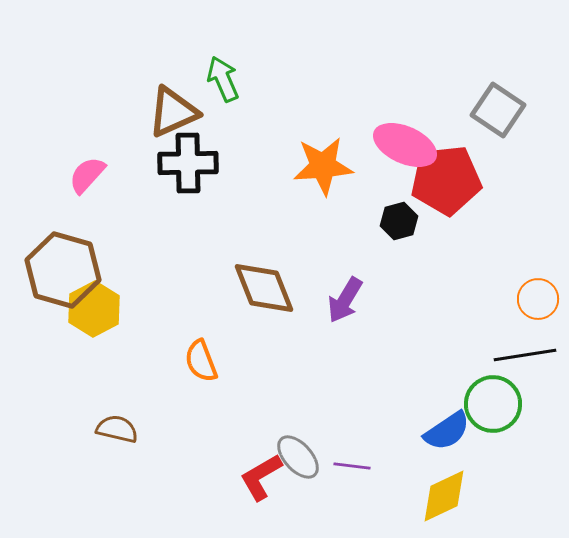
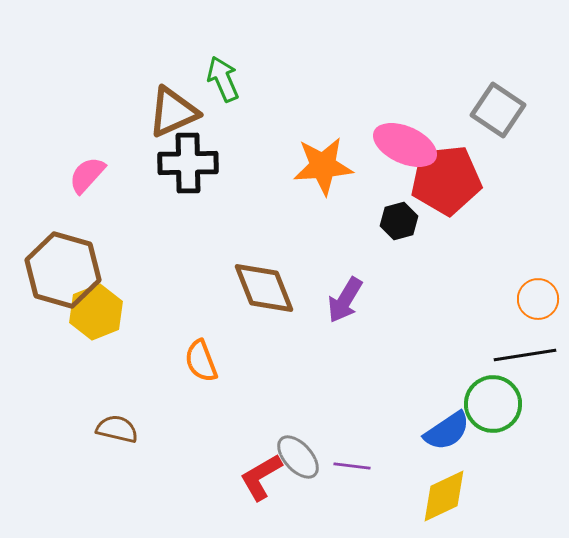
yellow hexagon: moved 2 px right, 3 px down; rotated 6 degrees clockwise
